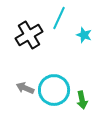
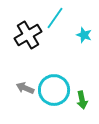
cyan line: moved 4 px left; rotated 10 degrees clockwise
black cross: moved 1 px left
